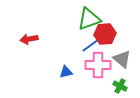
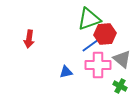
red arrow: rotated 72 degrees counterclockwise
